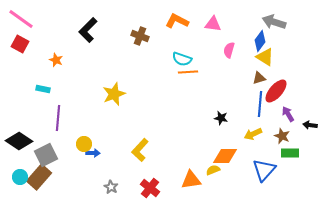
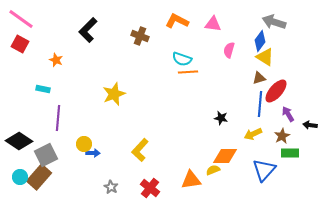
brown star: rotated 21 degrees clockwise
